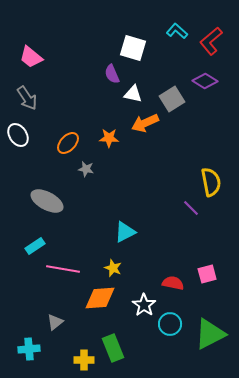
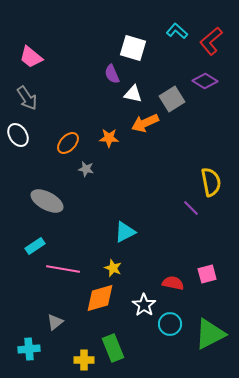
orange diamond: rotated 12 degrees counterclockwise
